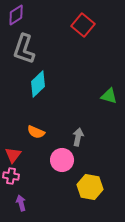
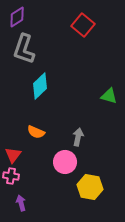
purple diamond: moved 1 px right, 2 px down
cyan diamond: moved 2 px right, 2 px down
pink circle: moved 3 px right, 2 px down
